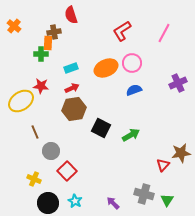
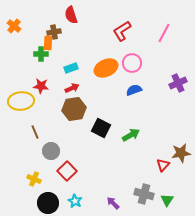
yellow ellipse: rotated 30 degrees clockwise
